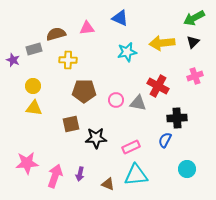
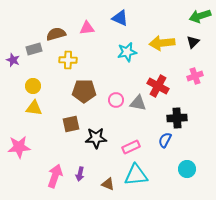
green arrow: moved 6 px right, 2 px up; rotated 10 degrees clockwise
pink star: moved 8 px left, 16 px up
